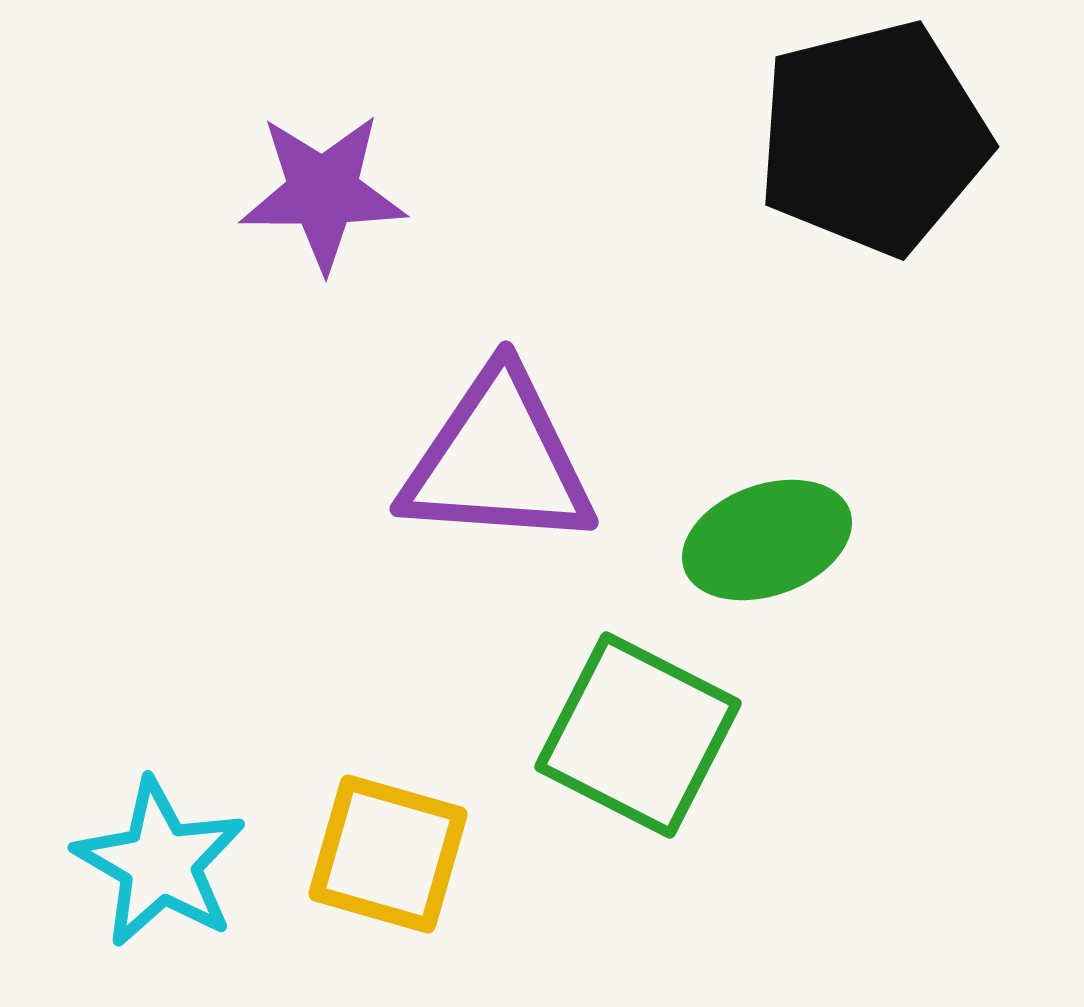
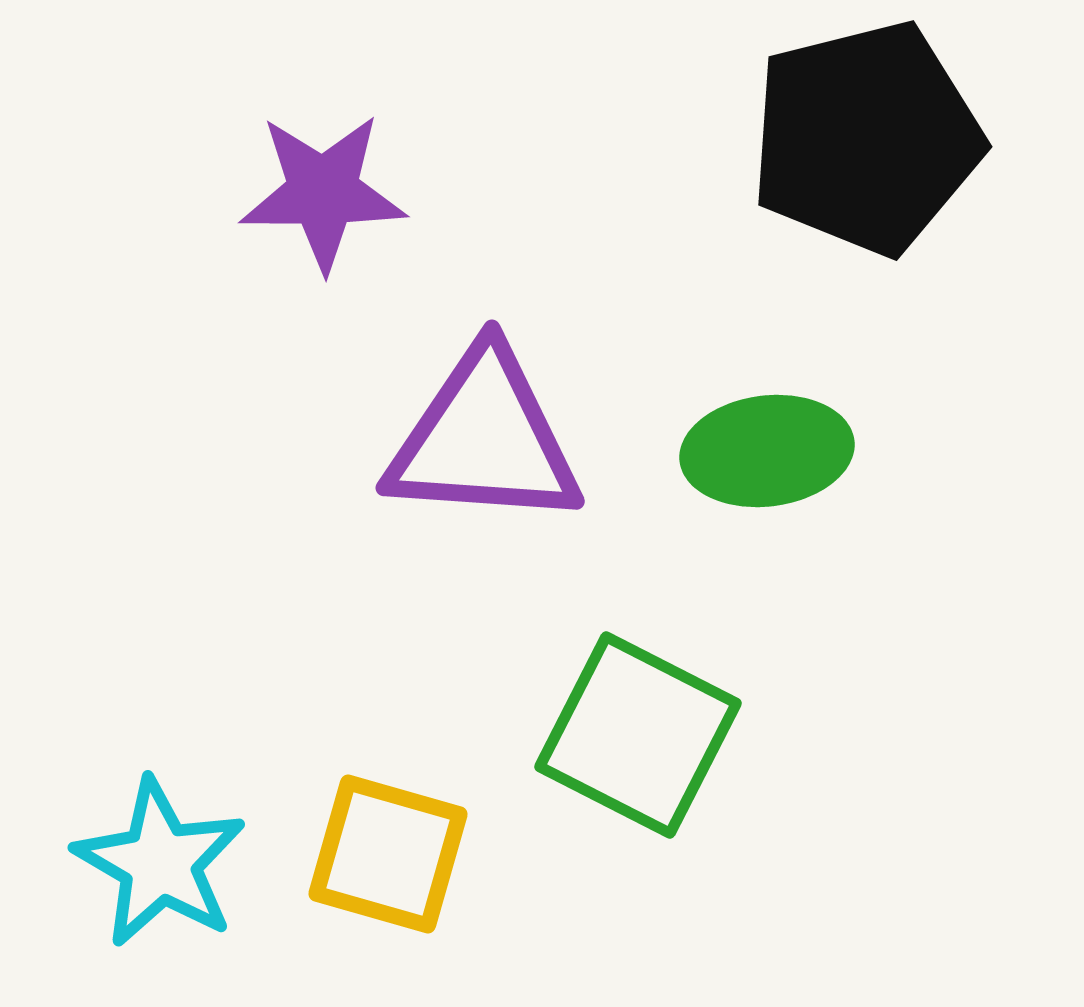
black pentagon: moved 7 px left
purple triangle: moved 14 px left, 21 px up
green ellipse: moved 89 px up; rotated 13 degrees clockwise
